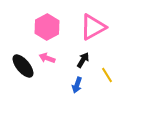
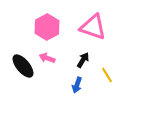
pink triangle: rotated 48 degrees clockwise
